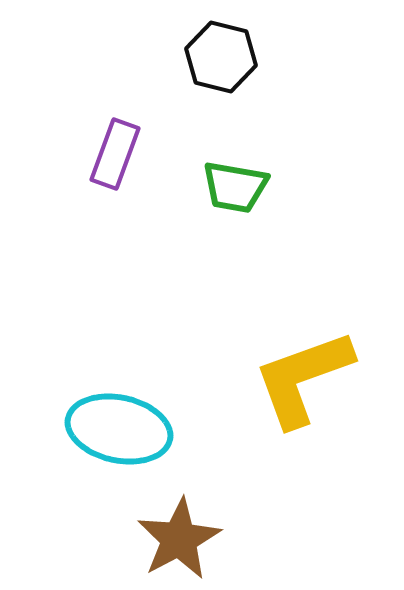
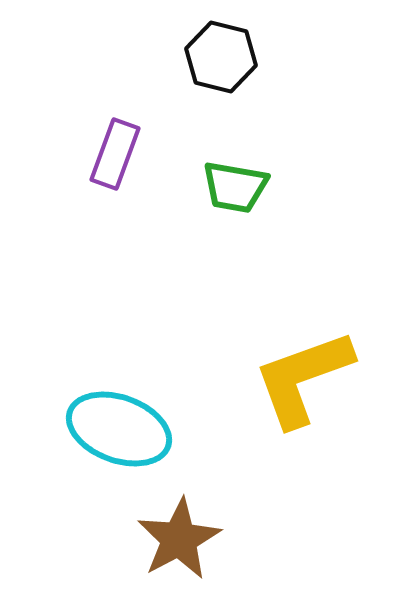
cyan ellipse: rotated 8 degrees clockwise
